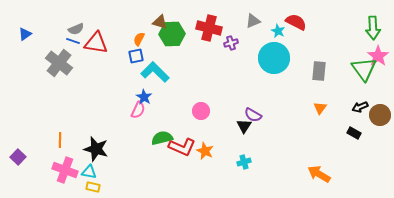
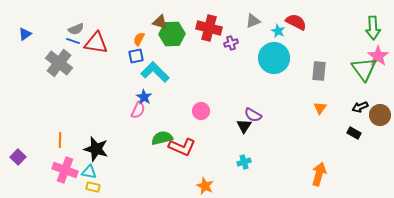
orange star: moved 35 px down
orange arrow: rotated 75 degrees clockwise
